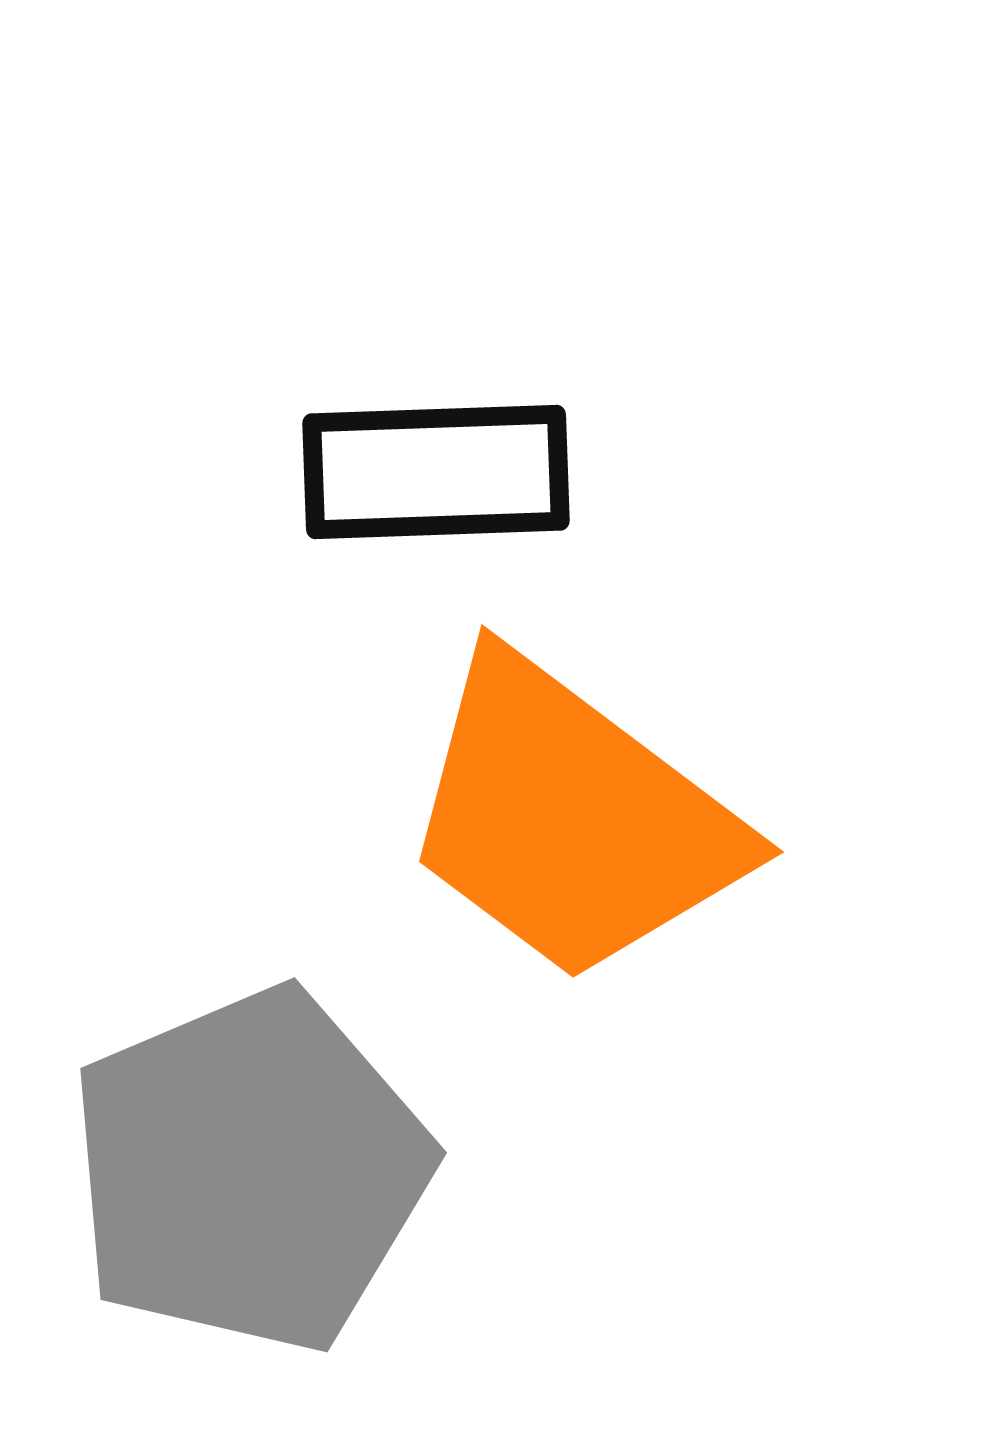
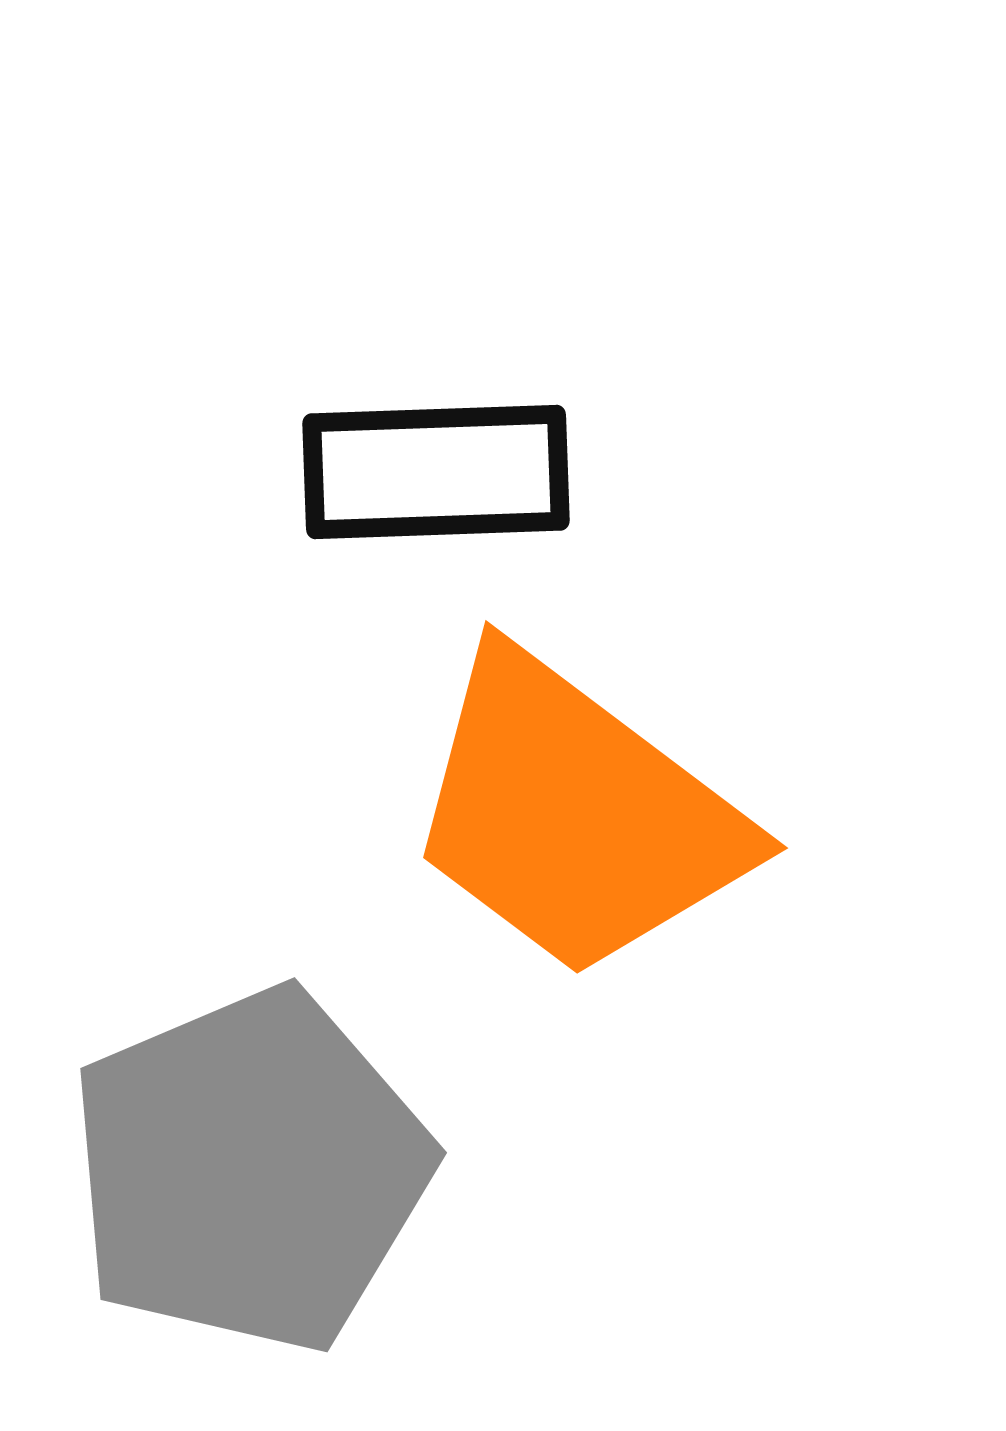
orange trapezoid: moved 4 px right, 4 px up
